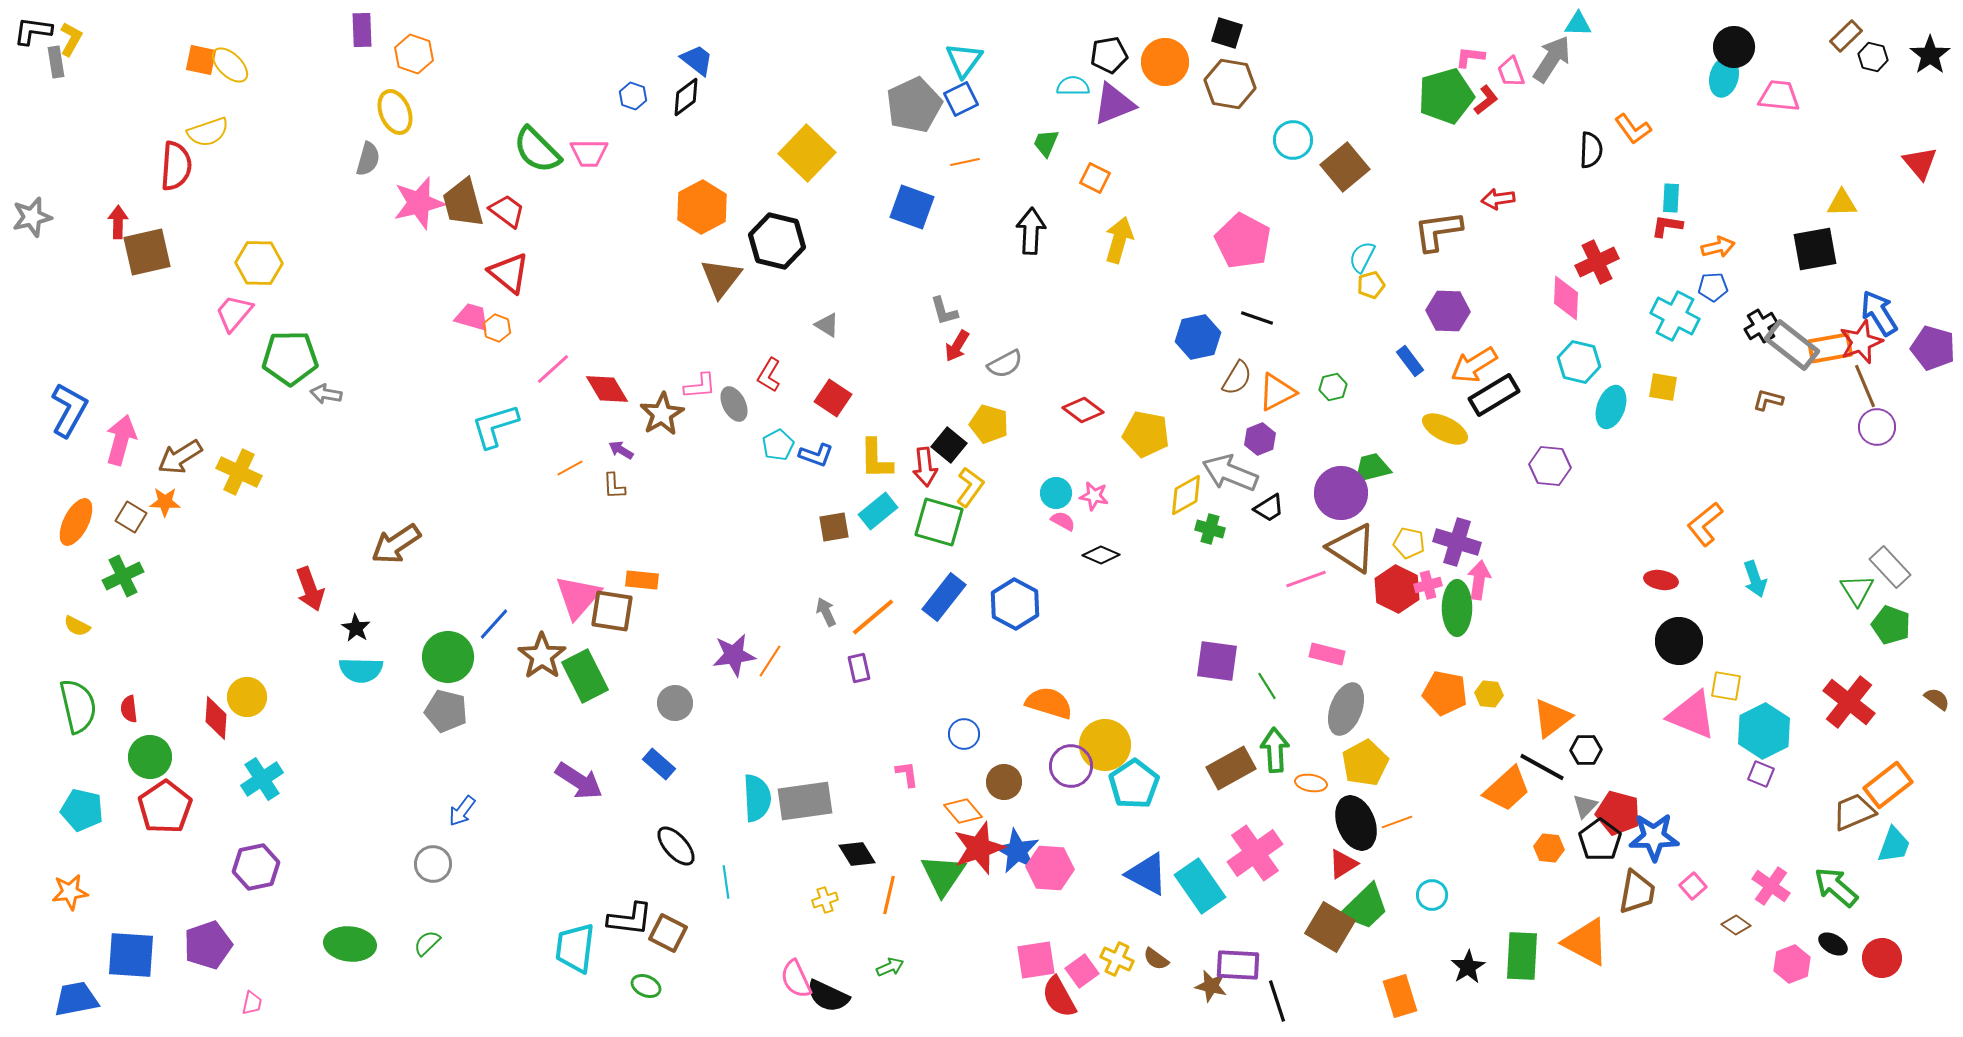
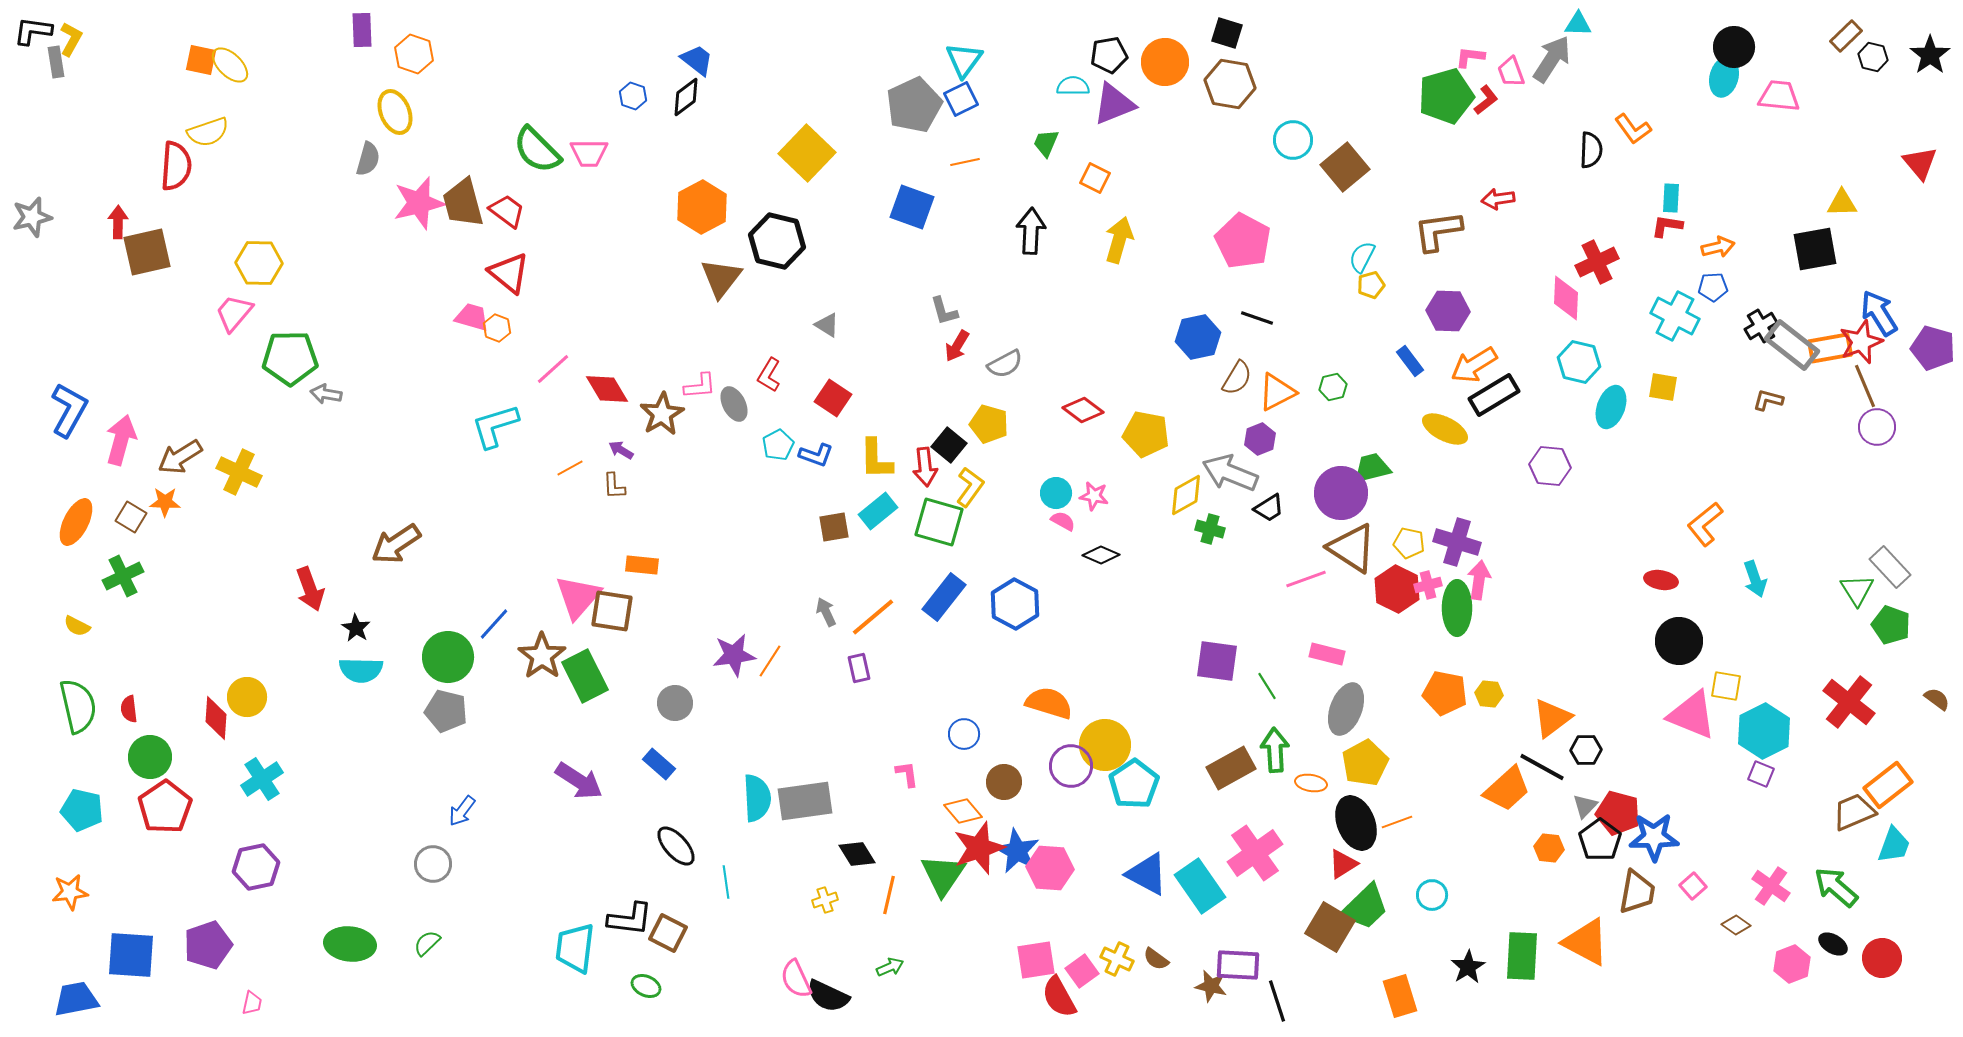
orange rectangle at (642, 580): moved 15 px up
